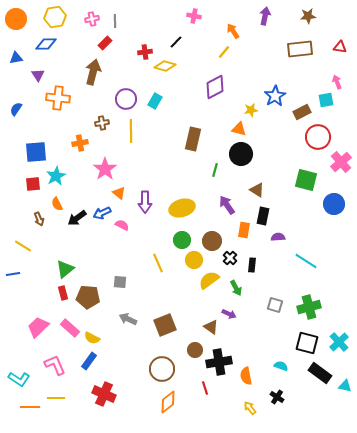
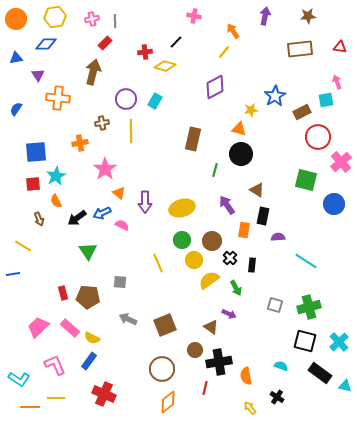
orange semicircle at (57, 204): moved 1 px left, 3 px up
green triangle at (65, 269): moved 23 px right, 18 px up; rotated 24 degrees counterclockwise
black square at (307, 343): moved 2 px left, 2 px up
red line at (205, 388): rotated 32 degrees clockwise
